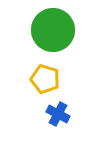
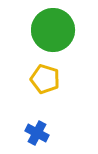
blue cross: moved 21 px left, 19 px down
